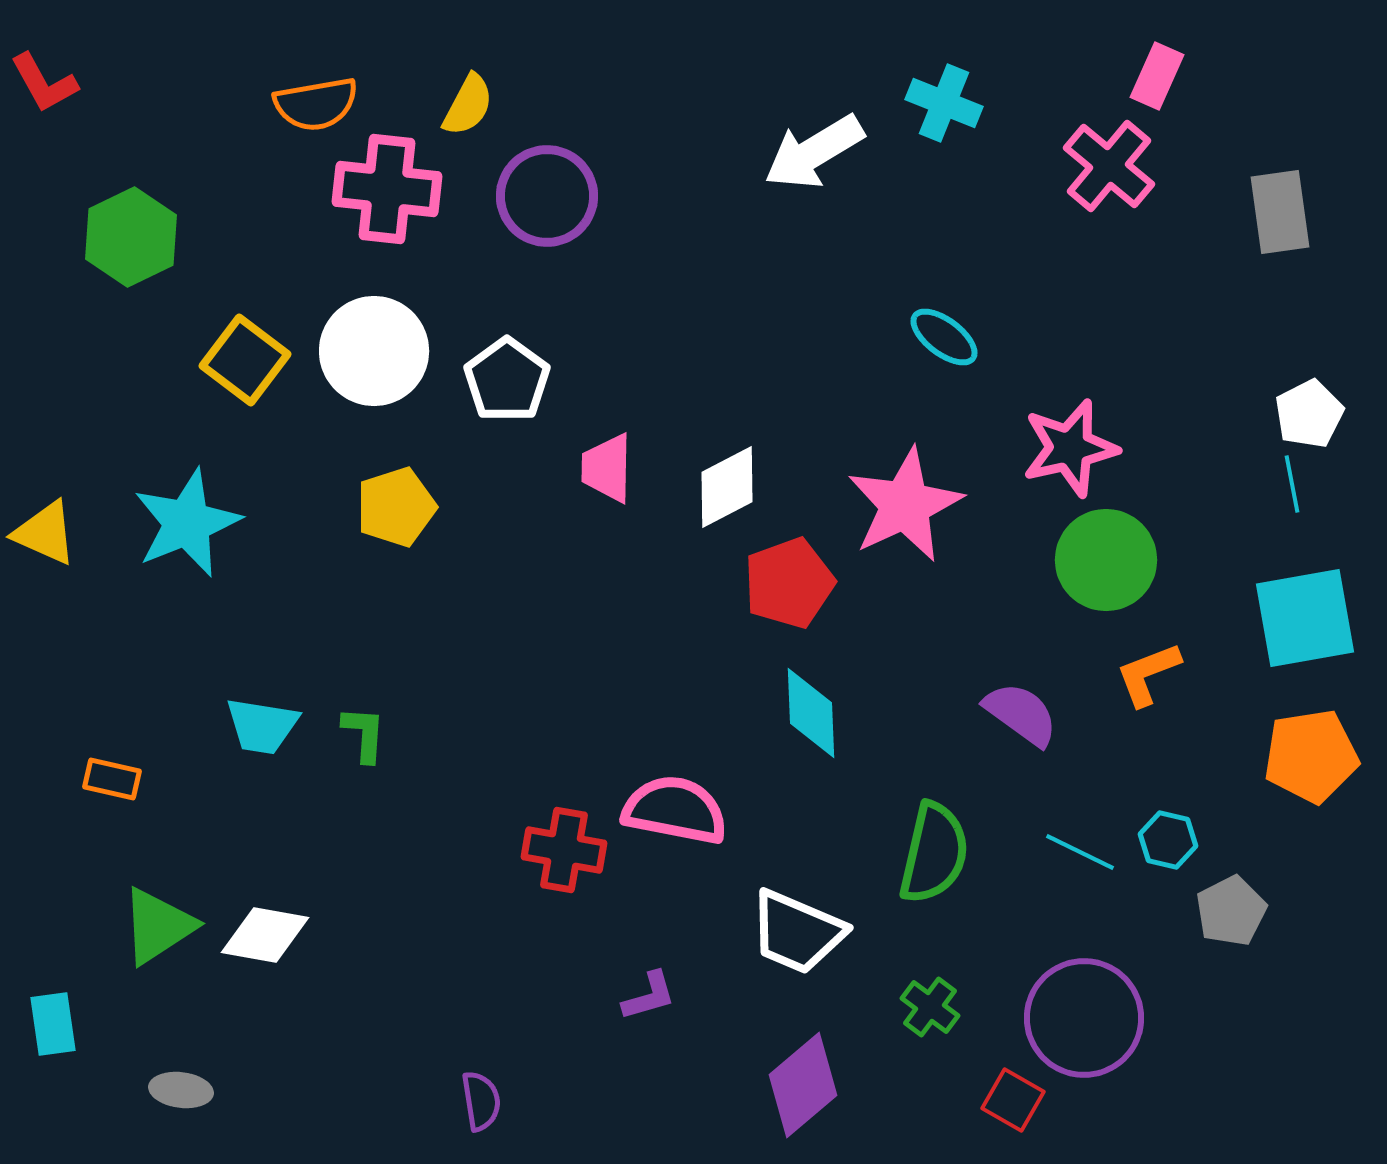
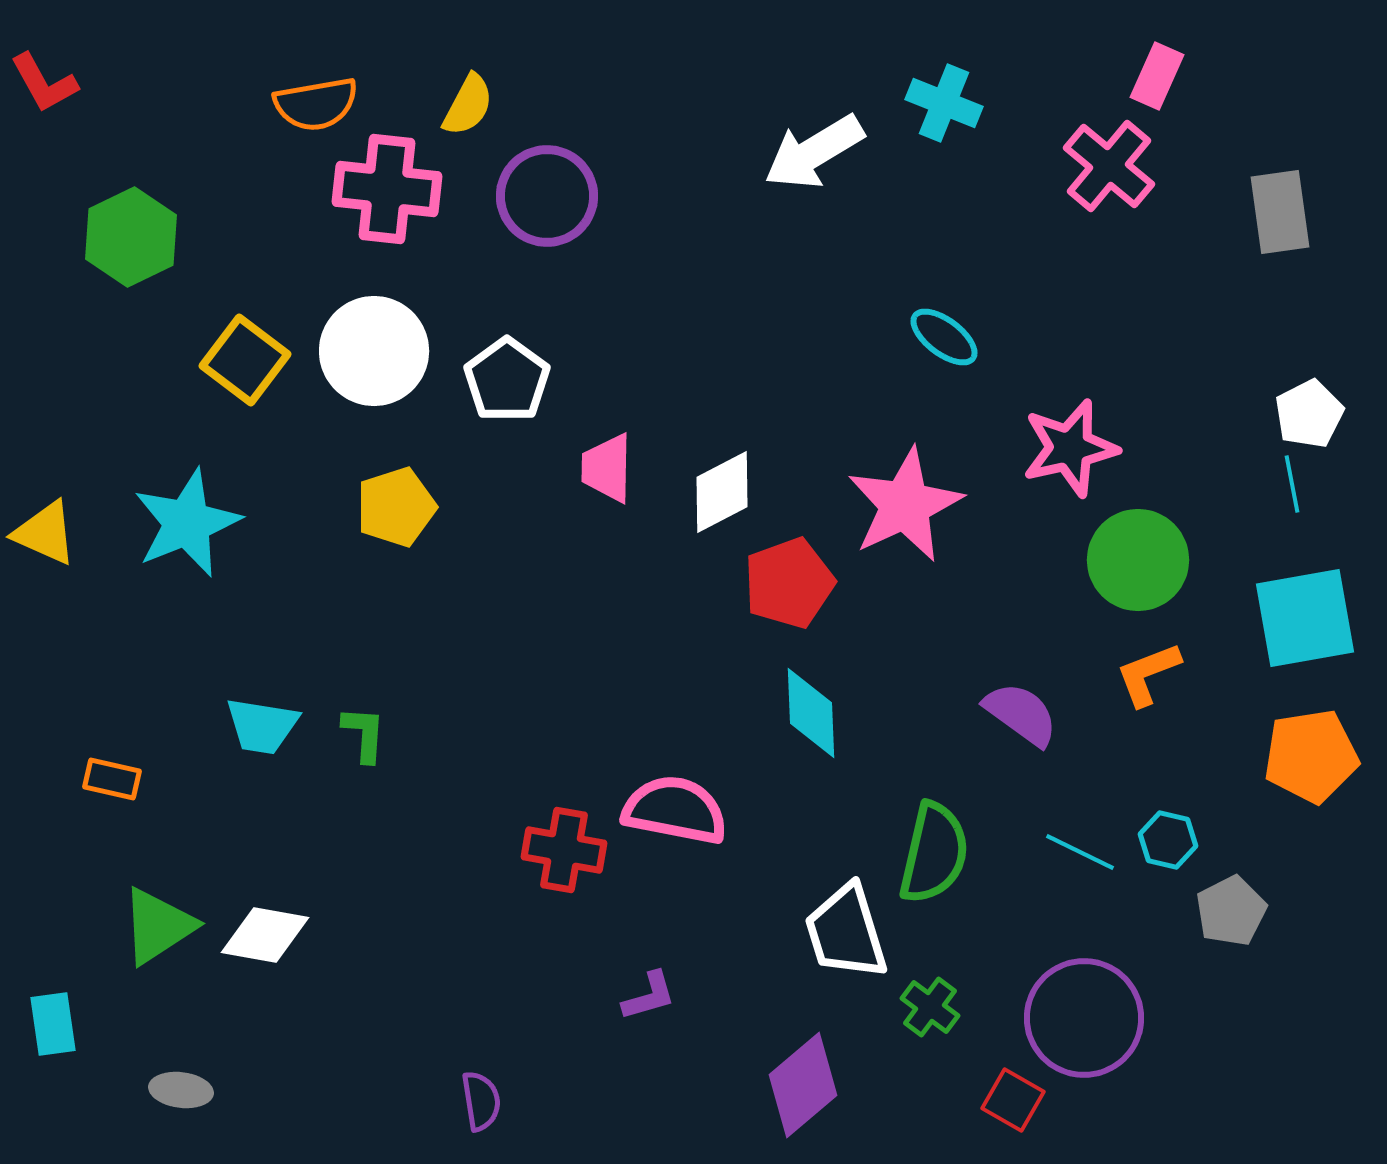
white diamond at (727, 487): moved 5 px left, 5 px down
green circle at (1106, 560): moved 32 px right
white trapezoid at (797, 932): moved 49 px right; rotated 50 degrees clockwise
